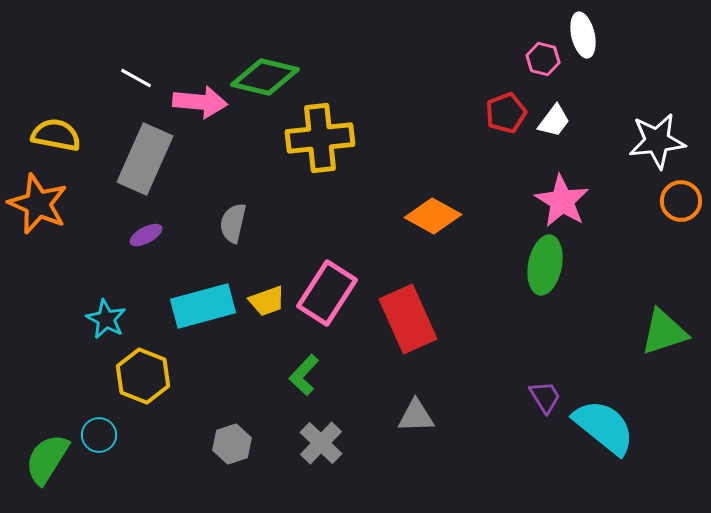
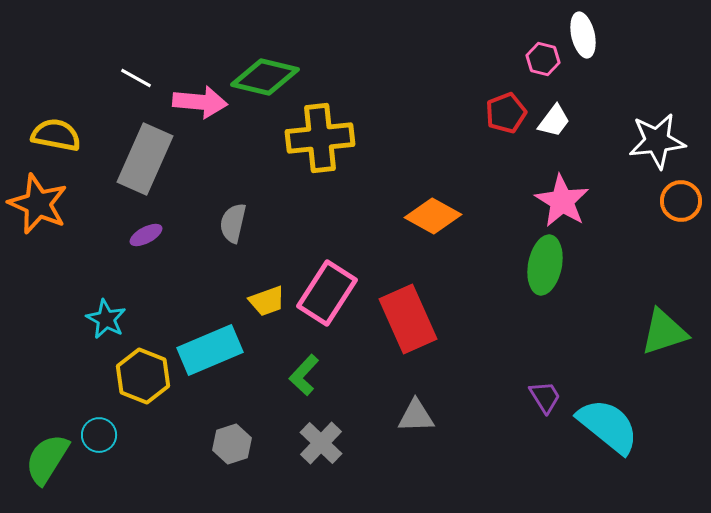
cyan rectangle: moved 7 px right, 44 px down; rotated 8 degrees counterclockwise
cyan semicircle: moved 4 px right, 1 px up
